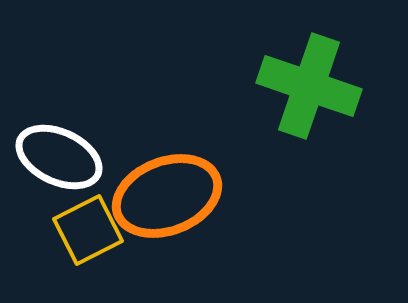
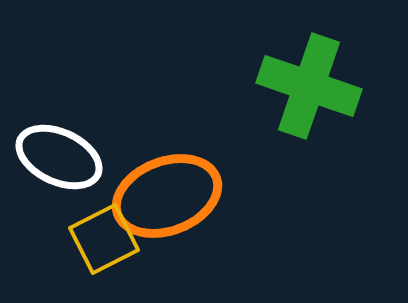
yellow square: moved 16 px right, 9 px down
